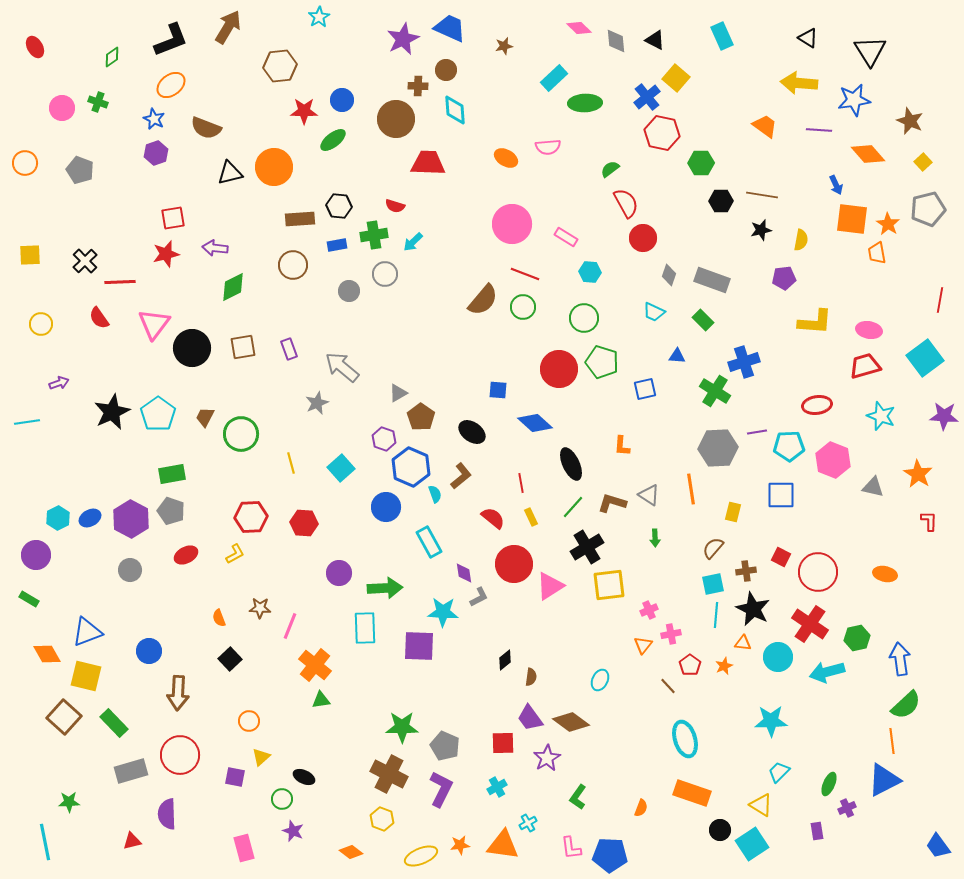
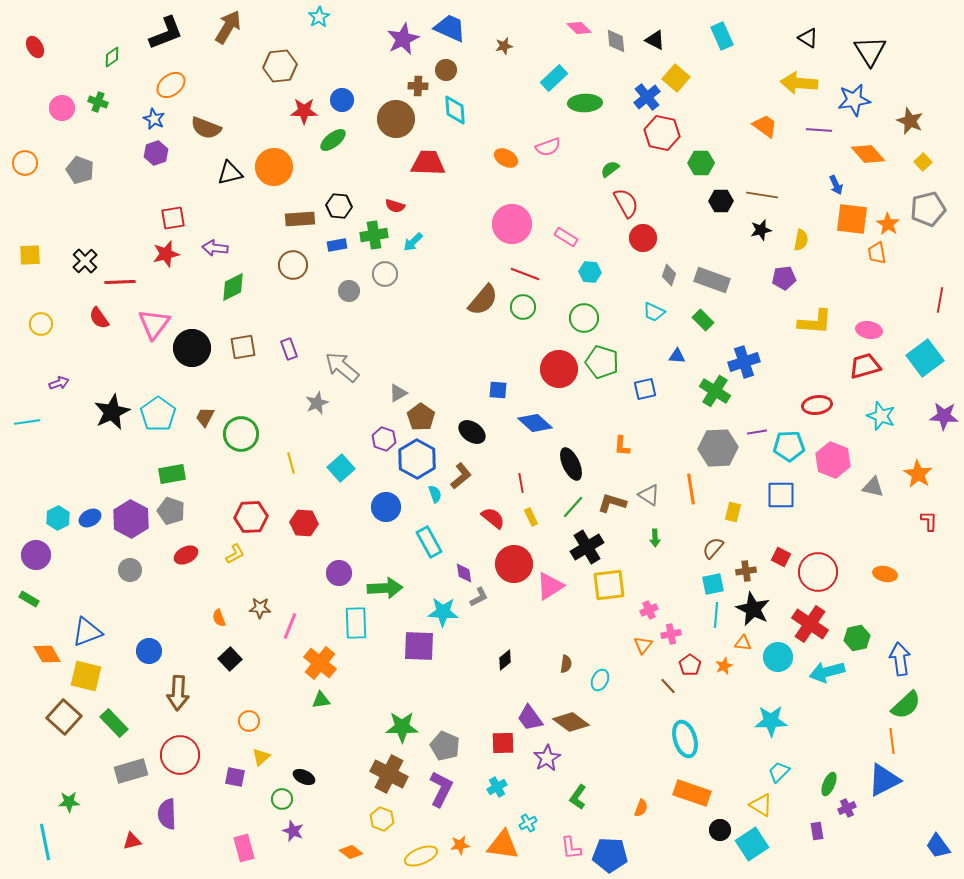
black L-shape at (171, 40): moved 5 px left, 7 px up
pink semicircle at (548, 147): rotated 15 degrees counterclockwise
blue hexagon at (411, 467): moved 6 px right, 8 px up; rotated 6 degrees clockwise
cyan rectangle at (365, 628): moved 9 px left, 5 px up
orange cross at (315, 665): moved 5 px right, 2 px up
brown semicircle at (531, 677): moved 35 px right, 13 px up
